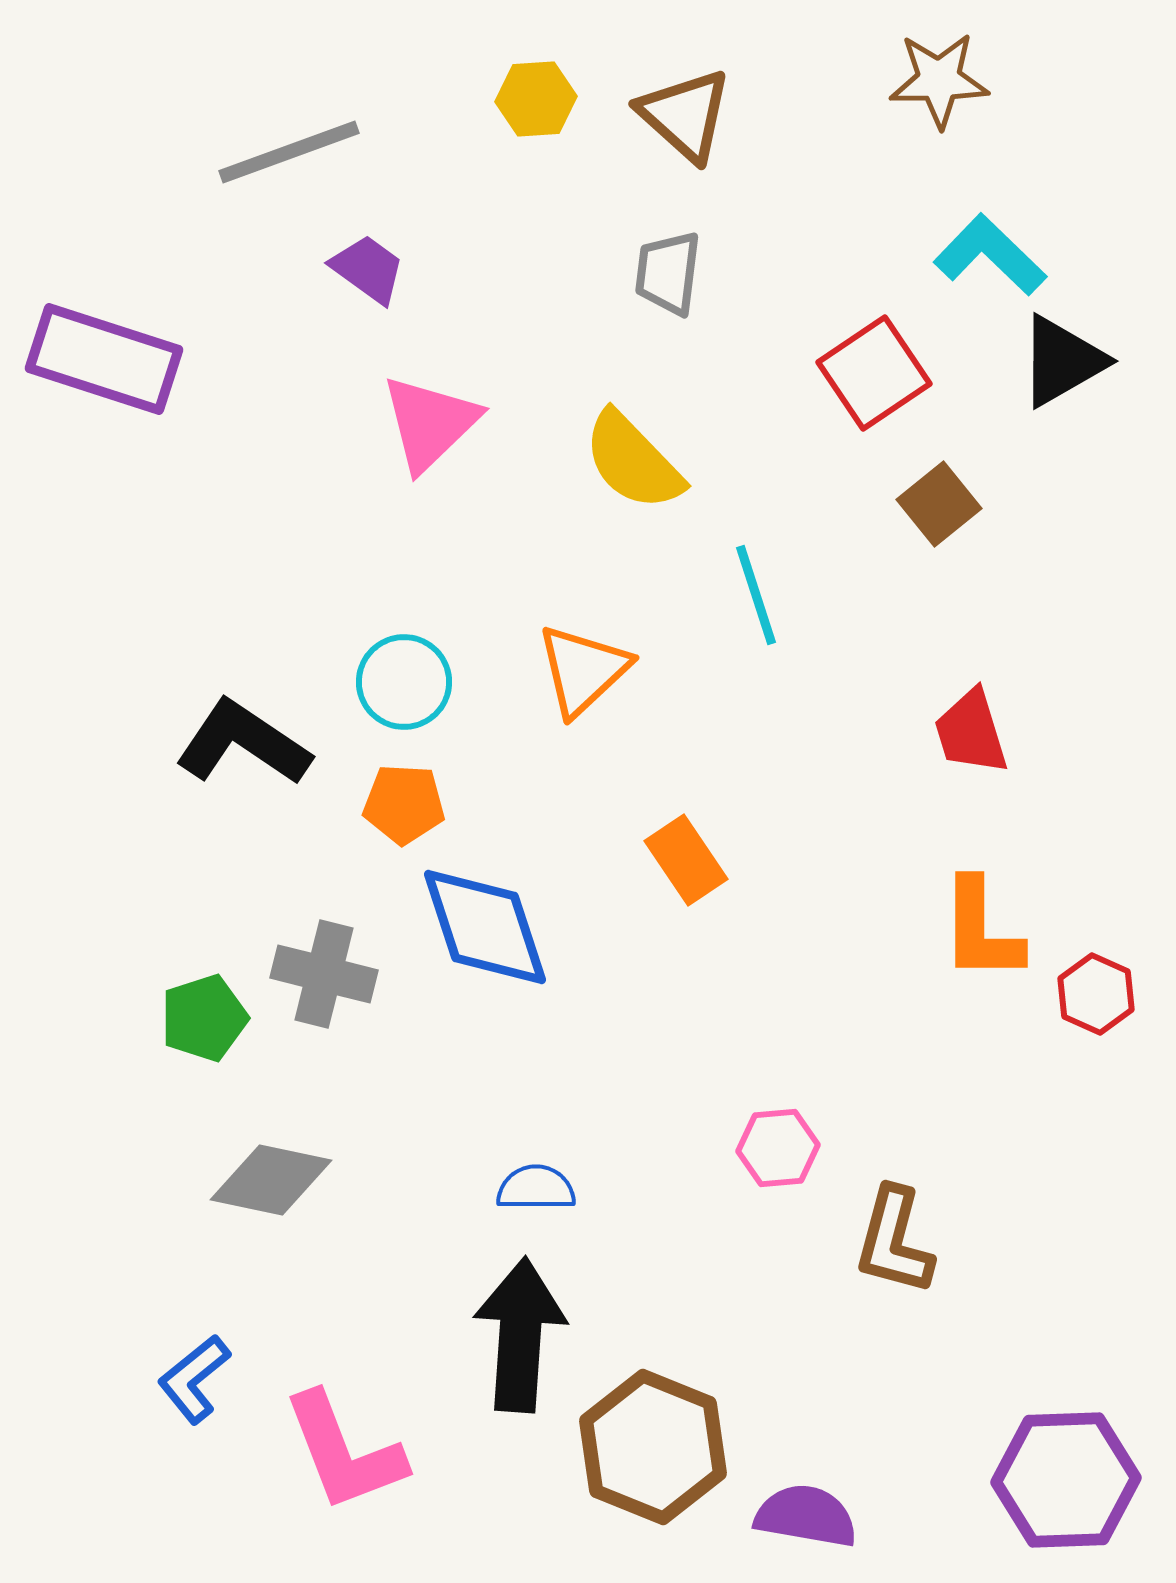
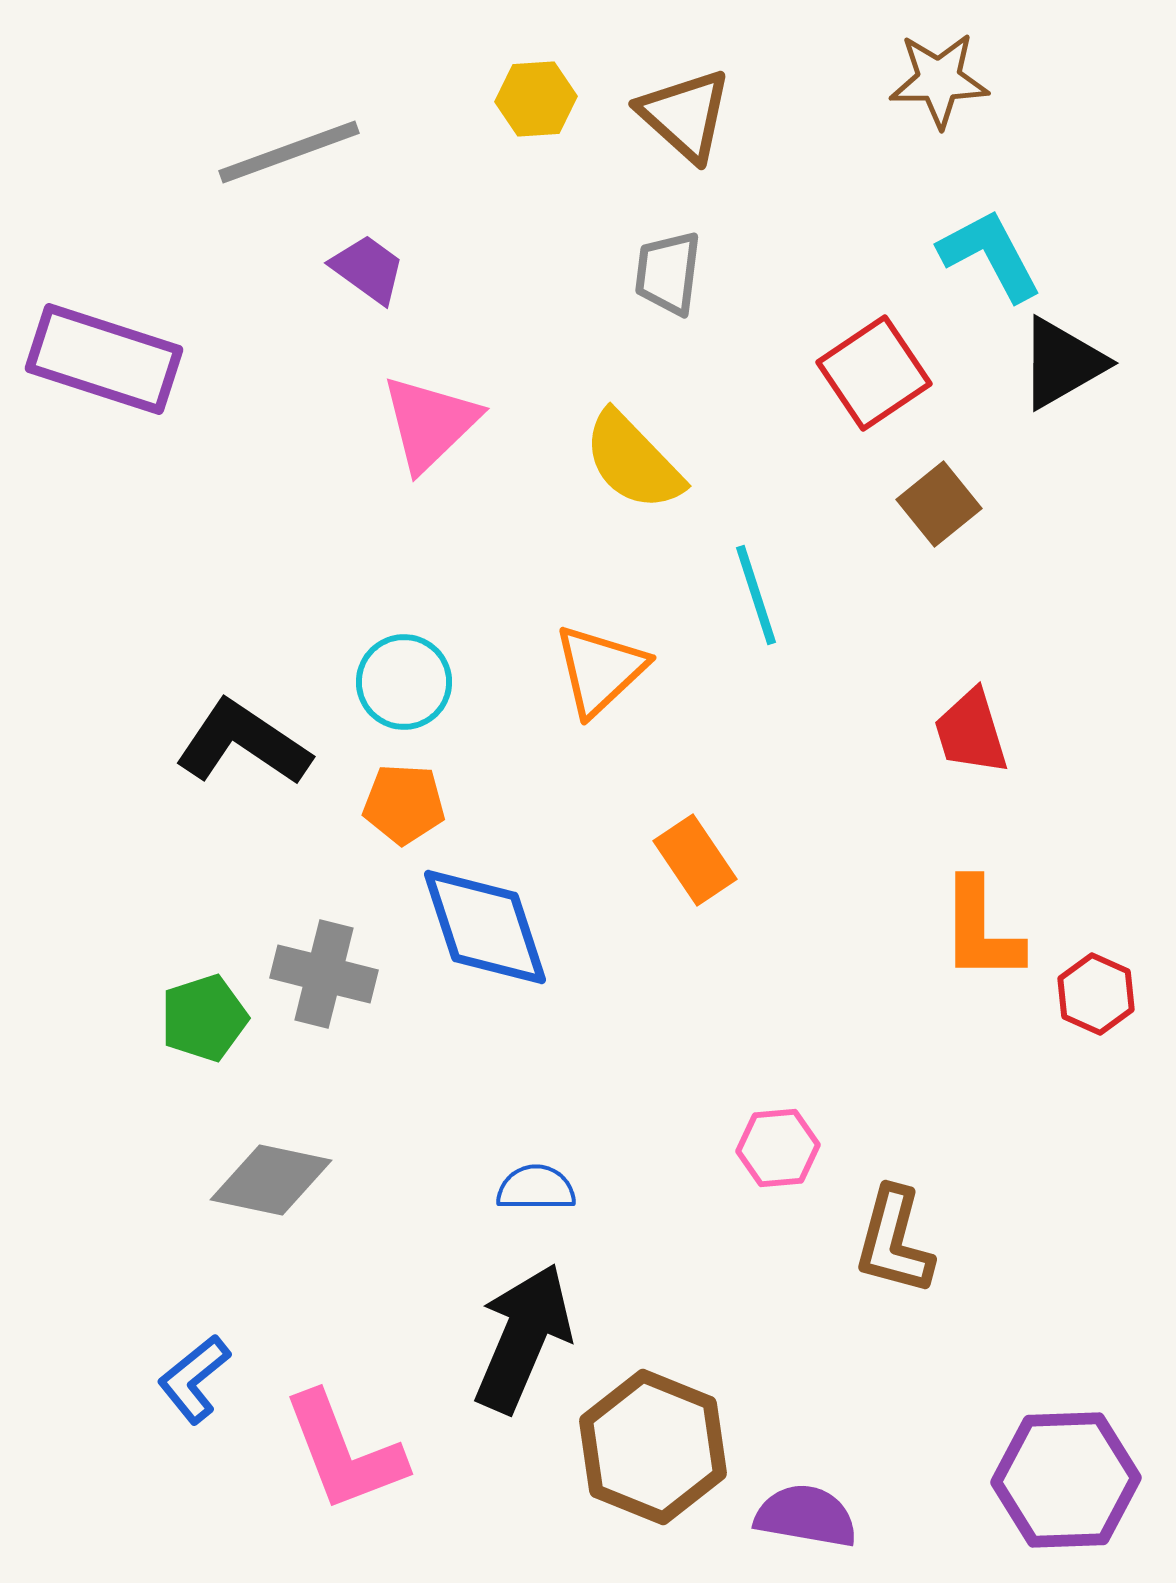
cyan L-shape: rotated 18 degrees clockwise
black triangle: moved 2 px down
orange triangle: moved 17 px right
orange rectangle: moved 9 px right
black arrow: moved 3 px right, 3 px down; rotated 19 degrees clockwise
